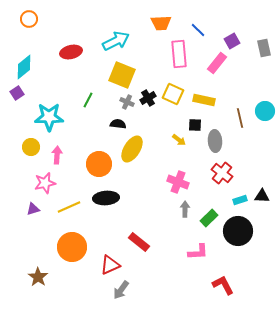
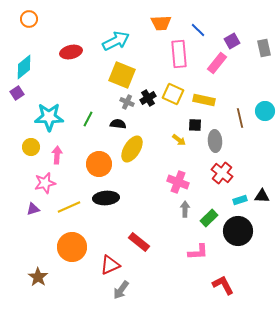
green line at (88, 100): moved 19 px down
